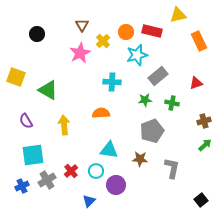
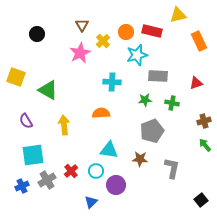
gray rectangle: rotated 42 degrees clockwise
green arrow: rotated 88 degrees counterclockwise
blue triangle: moved 2 px right, 1 px down
